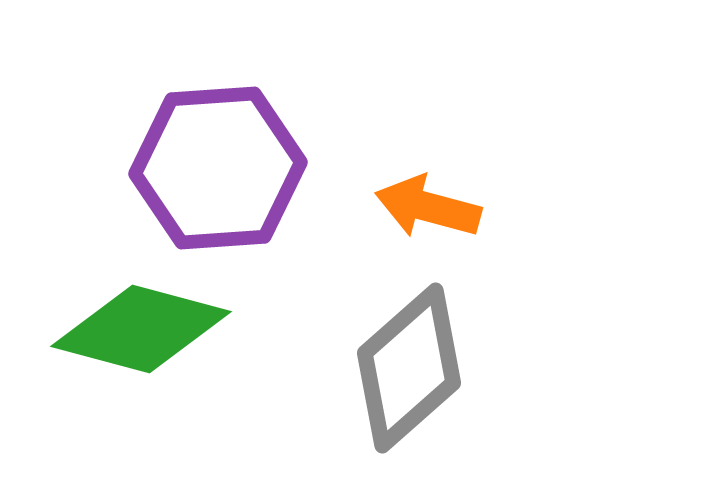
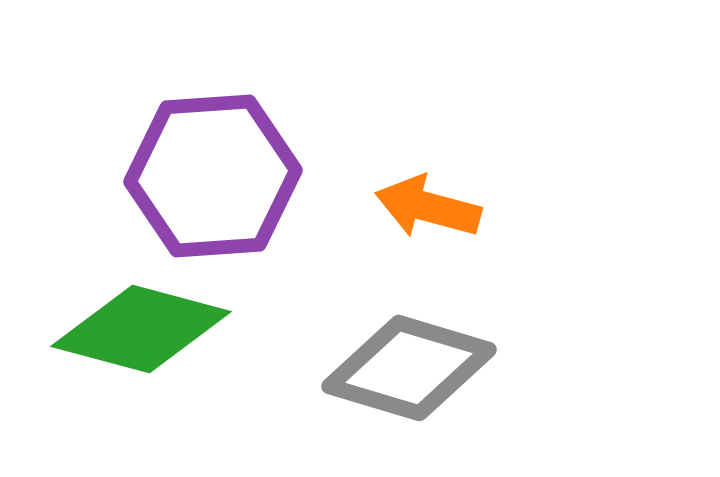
purple hexagon: moved 5 px left, 8 px down
gray diamond: rotated 58 degrees clockwise
